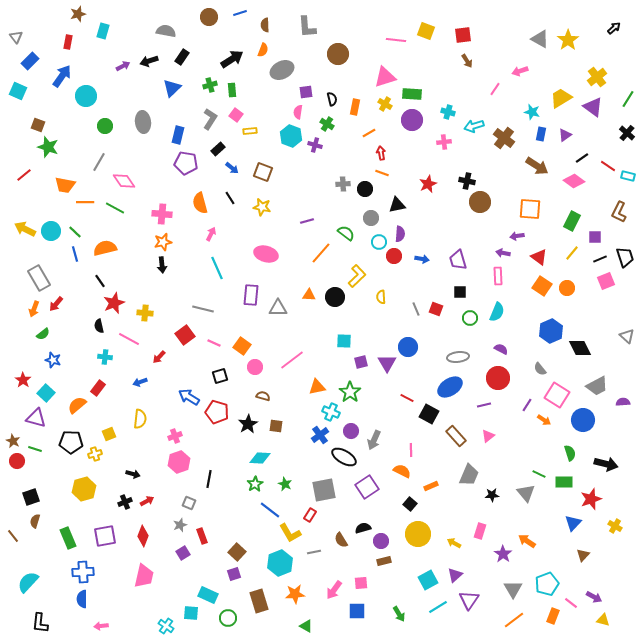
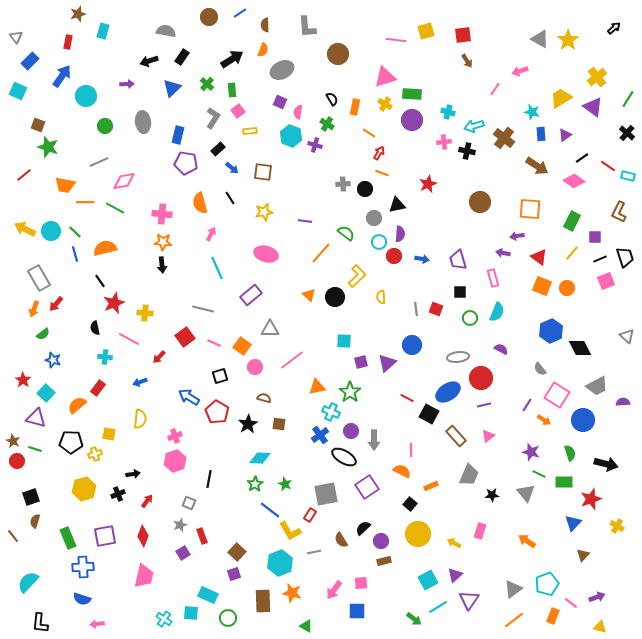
blue line at (240, 13): rotated 16 degrees counterclockwise
yellow square at (426, 31): rotated 36 degrees counterclockwise
purple arrow at (123, 66): moved 4 px right, 18 px down; rotated 24 degrees clockwise
green cross at (210, 85): moved 3 px left, 1 px up; rotated 32 degrees counterclockwise
purple square at (306, 92): moved 26 px left, 10 px down; rotated 32 degrees clockwise
black semicircle at (332, 99): rotated 16 degrees counterclockwise
pink square at (236, 115): moved 2 px right, 4 px up; rotated 16 degrees clockwise
gray L-shape at (210, 119): moved 3 px right, 1 px up
orange line at (369, 133): rotated 64 degrees clockwise
blue rectangle at (541, 134): rotated 16 degrees counterclockwise
red arrow at (381, 153): moved 2 px left; rotated 40 degrees clockwise
gray line at (99, 162): rotated 36 degrees clockwise
brown square at (263, 172): rotated 12 degrees counterclockwise
pink diamond at (124, 181): rotated 65 degrees counterclockwise
black cross at (467, 181): moved 30 px up
yellow star at (262, 207): moved 2 px right, 5 px down; rotated 24 degrees counterclockwise
gray circle at (371, 218): moved 3 px right
purple line at (307, 221): moved 2 px left; rotated 24 degrees clockwise
orange star at (163, 242): rotated 18 degrees clockwise
pink rectangle at (498, 276): moved 5 px left, 2 px down; rotated 12 degrees counterclockwise
orange square at (542, 286): rotated 12 degrees counterclockwise
purple rectangle at (251, 295): rotated 45 degrees clockwise
orange triangle at (309, 295): rotated 40 degrees clockwise
gray triangle at (278, 308): moved 8 px left, 21 px down
gray line at (416, 309): rotated 16 degrees clockwise
black semicircle at (99, 326): moved 4 px left, 2 px down
red square at (185, 335): moved 2 px down
blue circle at (408, 347): moved 4 px right, 2 px up
purple triangle at (387, 363): rotated 18 degrees clockwise
red circle at (498, 378): moved 17 px left
blue ellipse at (450, 387): moved 2 px left, 5 px down
brown semicircle at (263, 396): moved 1 px right, 2 px down
red pentagon at (217, 412): rotated 15 degrees clockwise
brown square at (276, 426): moved 3 px right, 2 px up
yellow square at (109, 434): rotated 32 degrees clockwise
gray arrow at (374, 440): rotated 24 degrees counterclockwise
pink hexagon at (179, 462): moved 4 px left, 1 px up
black arrow at (133, 474): rotated 24 degrees counterclockwise
gray square at (324, 490): moved 2 px right, 4 px down
red arrow at (147, 501): rotated 24 degrees counterclockwise
black cross at (125, 502): moved 7 px left, 8 px up
yellow cross at (615, 526): moved 2 px right
black semicircle at (363, 528): rotated 28 degrees counterclockwise
yellow L-shape at (290, 533): moved 2 px up
purple star at (503, 554): moved 28 px right, 102 px up; rotated 18 degrees counterclockwise
blue cross at (83, 572): moved 5 px up
gray triangle at (513, 589): rotated 24 degrees clockwise
orange star at (295, 594): moved 3 px left, 1 px up; rotated 18 degrees clockwise
purple arrow at (594, 597): moved 3 px right; rotated 49 degrees counterclockwise
blue semicircle at (82, 599): rotated 72 degrees counterclockwise
brown rectangle at (259, 601): moved 4 px right; rotated 15 degrees clockwise
green arrow at (399, 614): moved 15 px right, 5 px down; rotated 21 degrees counterclockwise
yellow triangle at (603, 620): moved 3 px left, 7 px down
pink arrow at (101, 626): moved 4 px left, 2 px up
cyan cross at (166, 626): moved 2 px left, 7 px up
